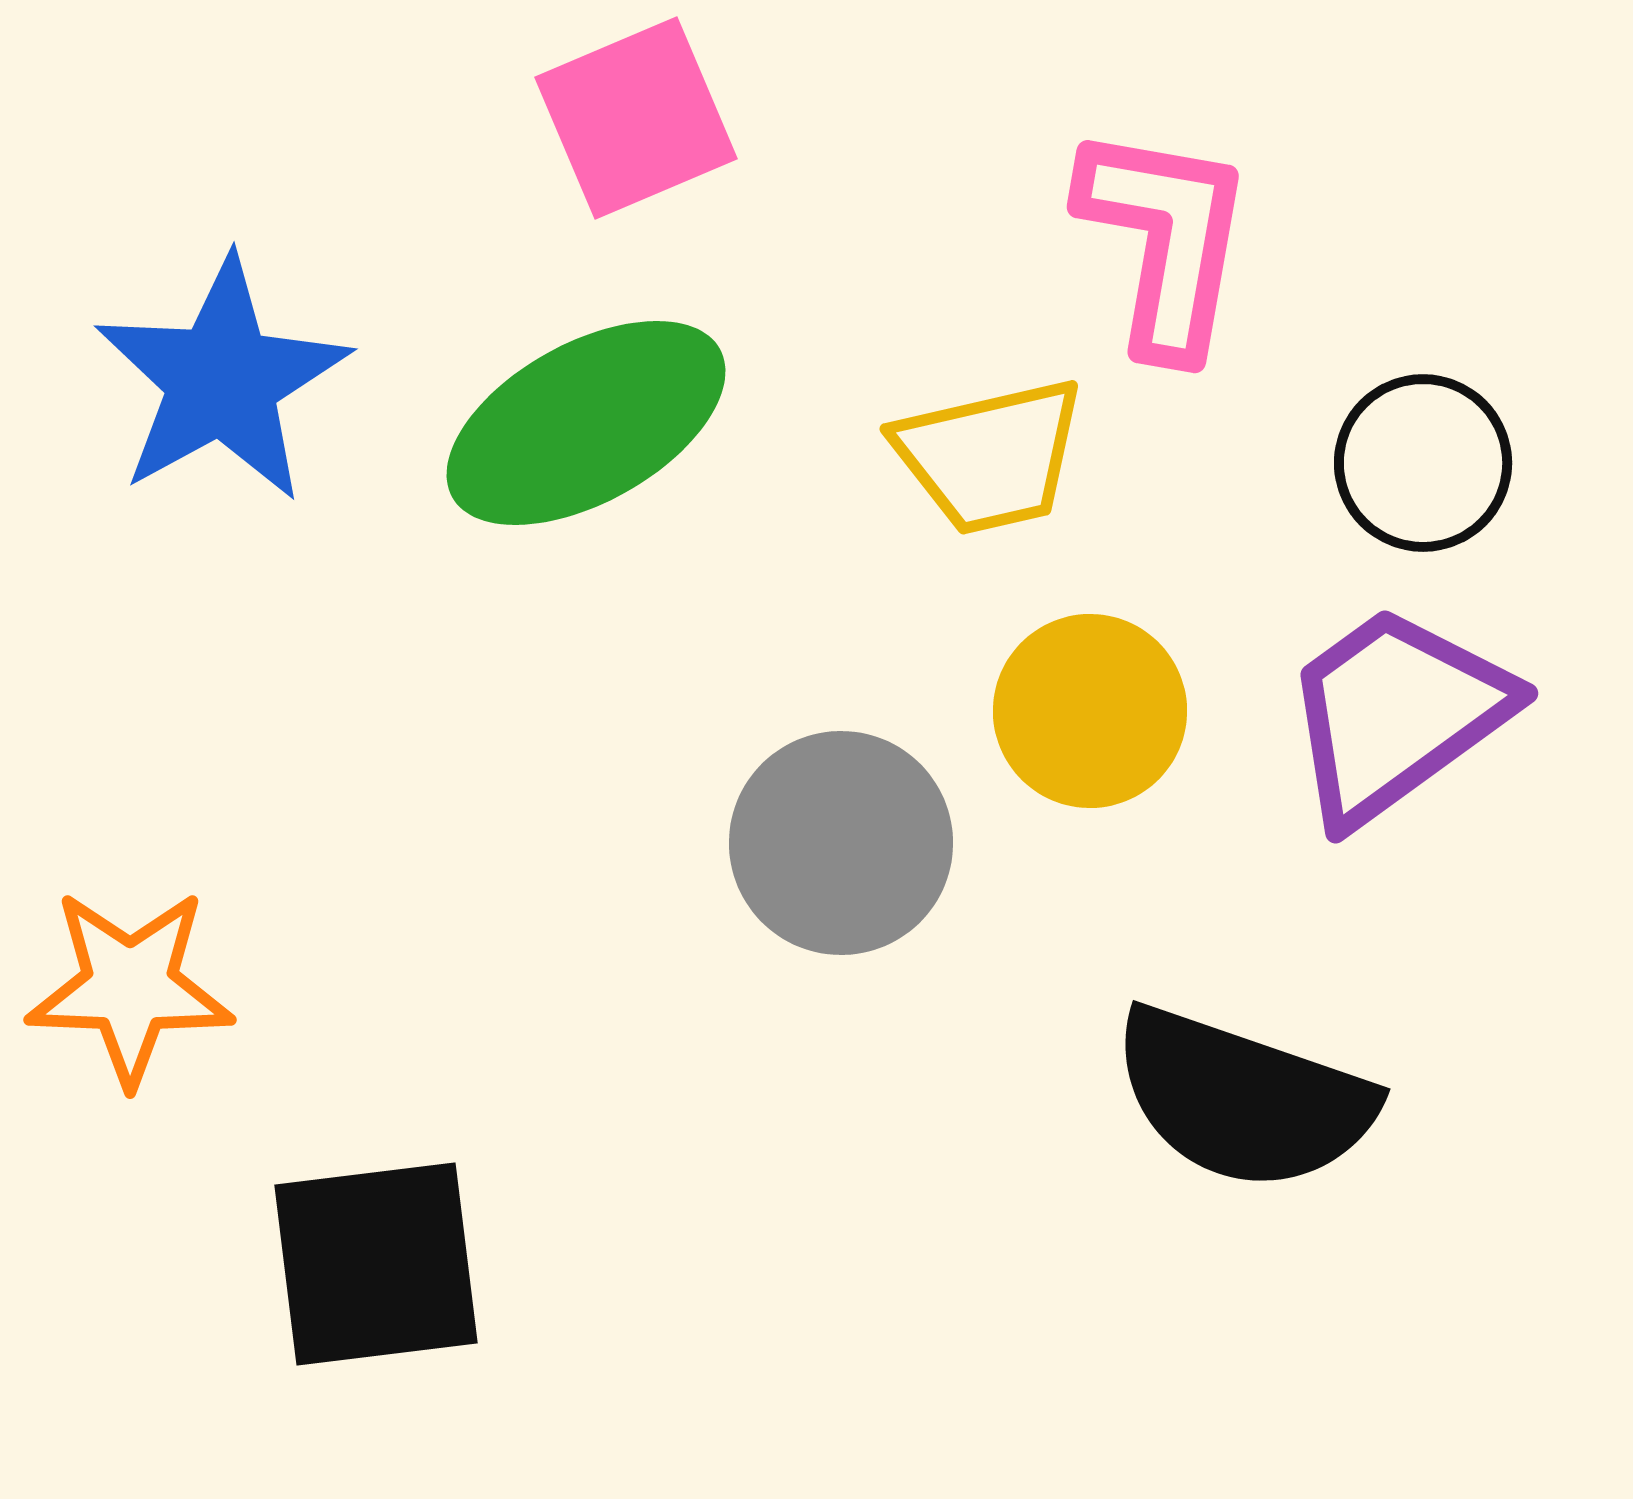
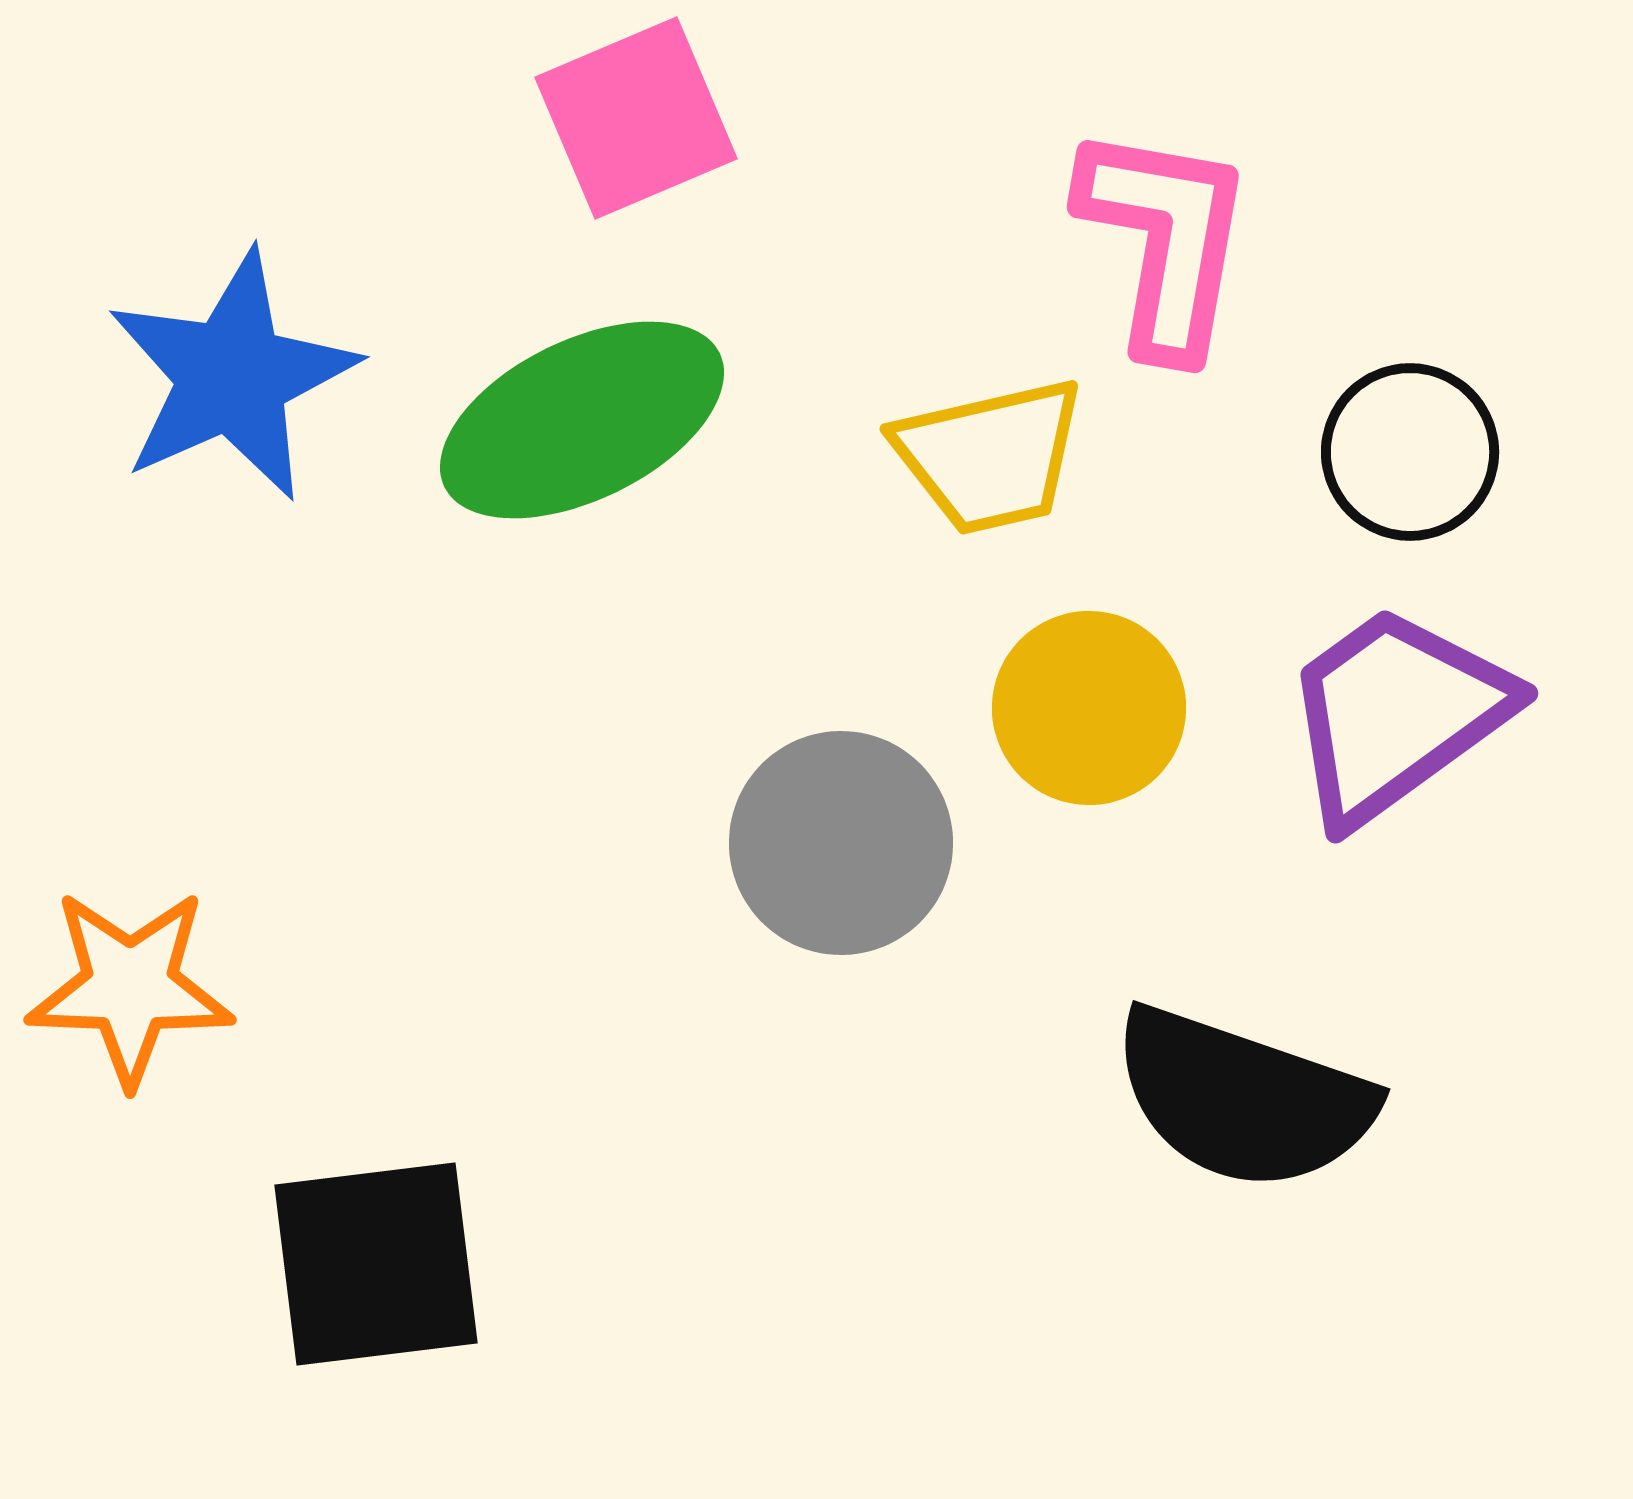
blue star: moved 10 px right, 4 px up; rotated 5 degrees clockwise
green ellipse: moved 4 px left, 3 px up; rotated 3 degrees clockwise
black circle: moved 13 px left, 11 px up
yellow circle: moved 1 px left, 3 px up
